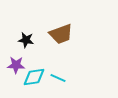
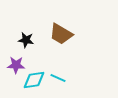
brown trapezoid: rotated 50 degrees clockwise
cyan diamond: moved 3 px down
